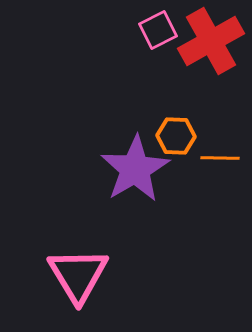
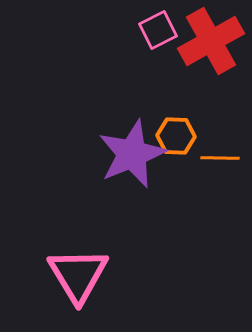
purple star: moved 3 px left, 15 px up; rotated 8 degrees clockwise
